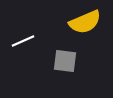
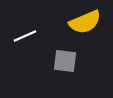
white line: moved 2 px right, 5 px up
